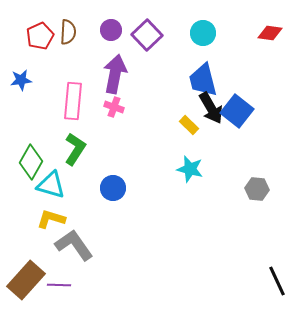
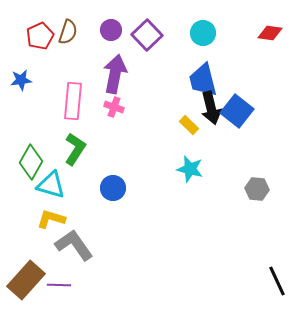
brown semicircle: rotated 15 degrees clockwise
black arrow: rotated 16 degrees clockwise
